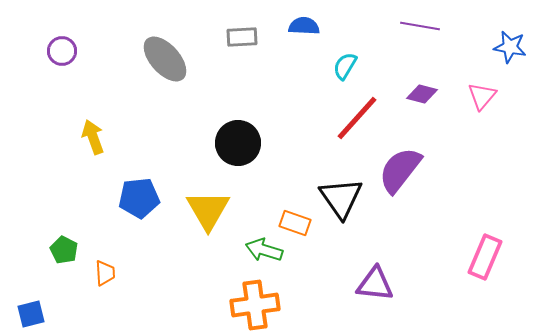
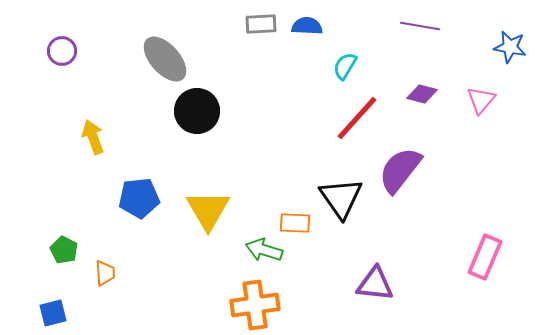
blue semicircle: moved 3 px right
gray rectangle: moved 19 px right, 13 px up
pink triangle: moved 1 px left, 4 px down
black circle: moved 41 px left, 32 px up
orange rectangle: rotated 16 degrees counterclockwise
blue square: moved 22 px right, 1 px up
